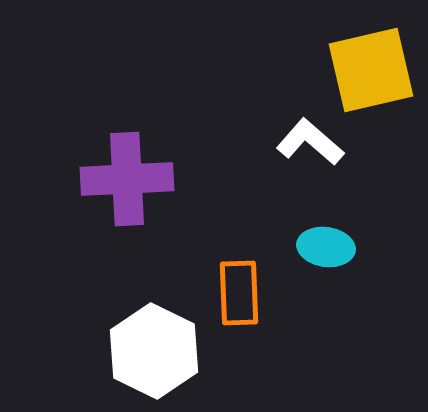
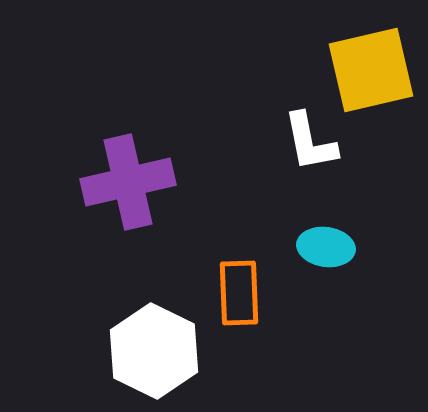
white L-shape: rotated 142 degrees counterclockwise
purple cross: moved 1 px right, 3 px down; rotated 10 degrees counterclockwise
